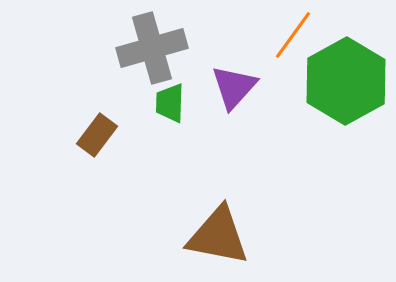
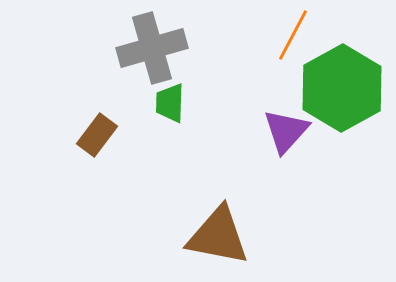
orange line: rotated 8 degrees counterclockwise
green hexagon: moved 4 px left, 7 px down
purple triangle: moved 52 px right, 44 px down
